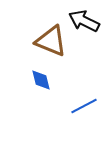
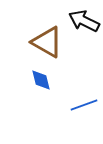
brown triangle: moved 4 px left, 1 px down; rotated 8 degrees clockwise
blue line: moved 1 px up; rotated 8 degrees clockwise
